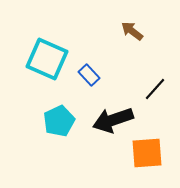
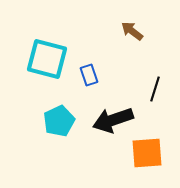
cyan square: rotated 9 degrees counterclockwise
blue rectangle: rotated 25 degrees clockwise
black line: rotated 25 degrees counterclockwise
